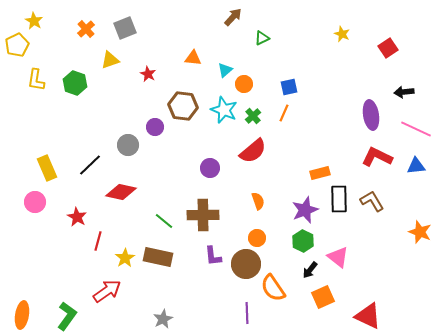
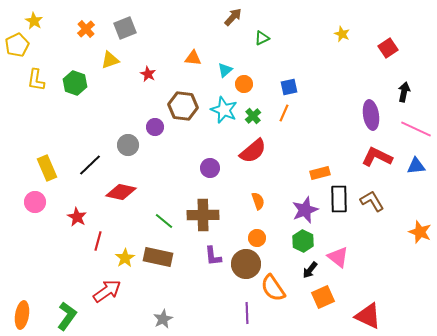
black arrow at (404, 92): rotated 108 degrees clockwise
